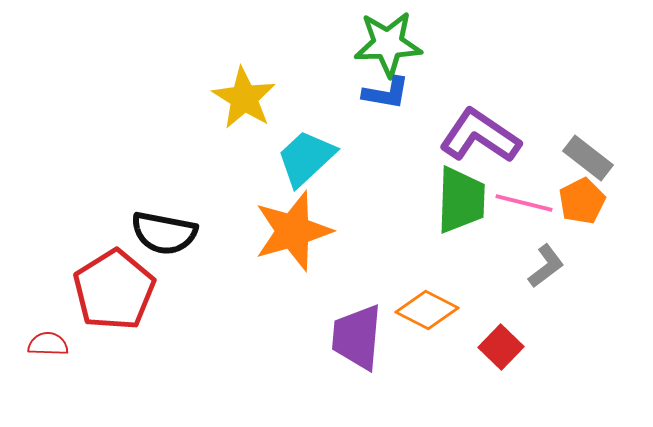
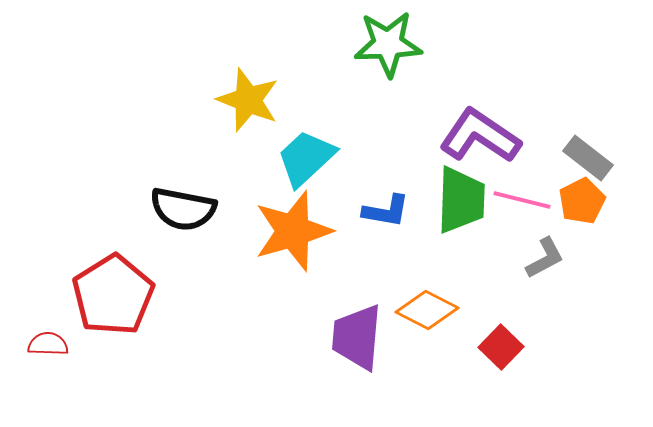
blue L-shape: moved 118 px down
yellow star: moved 4 px right, 2 px down; rotated 10 degrees counterclockwise
pink line: moved 2 px left, 3 px up
black semicircle: moved 19 px right, 24 px up
gray L-shape: moved 1 px left, 8 px up; rotated 9 degrees clockwise
red pentagon: moved 1 px left, 5 px down
